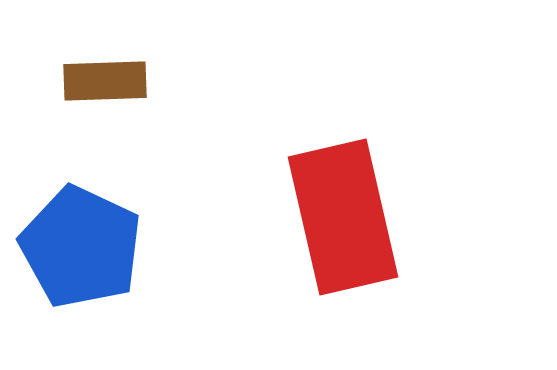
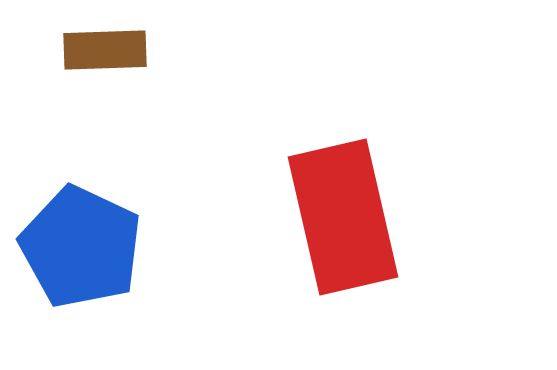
brown rectangle: moved 31 px up
